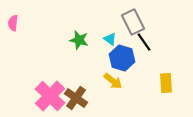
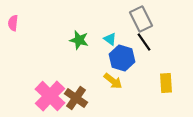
gray rectangle: moved 8 px right, 3 px up
